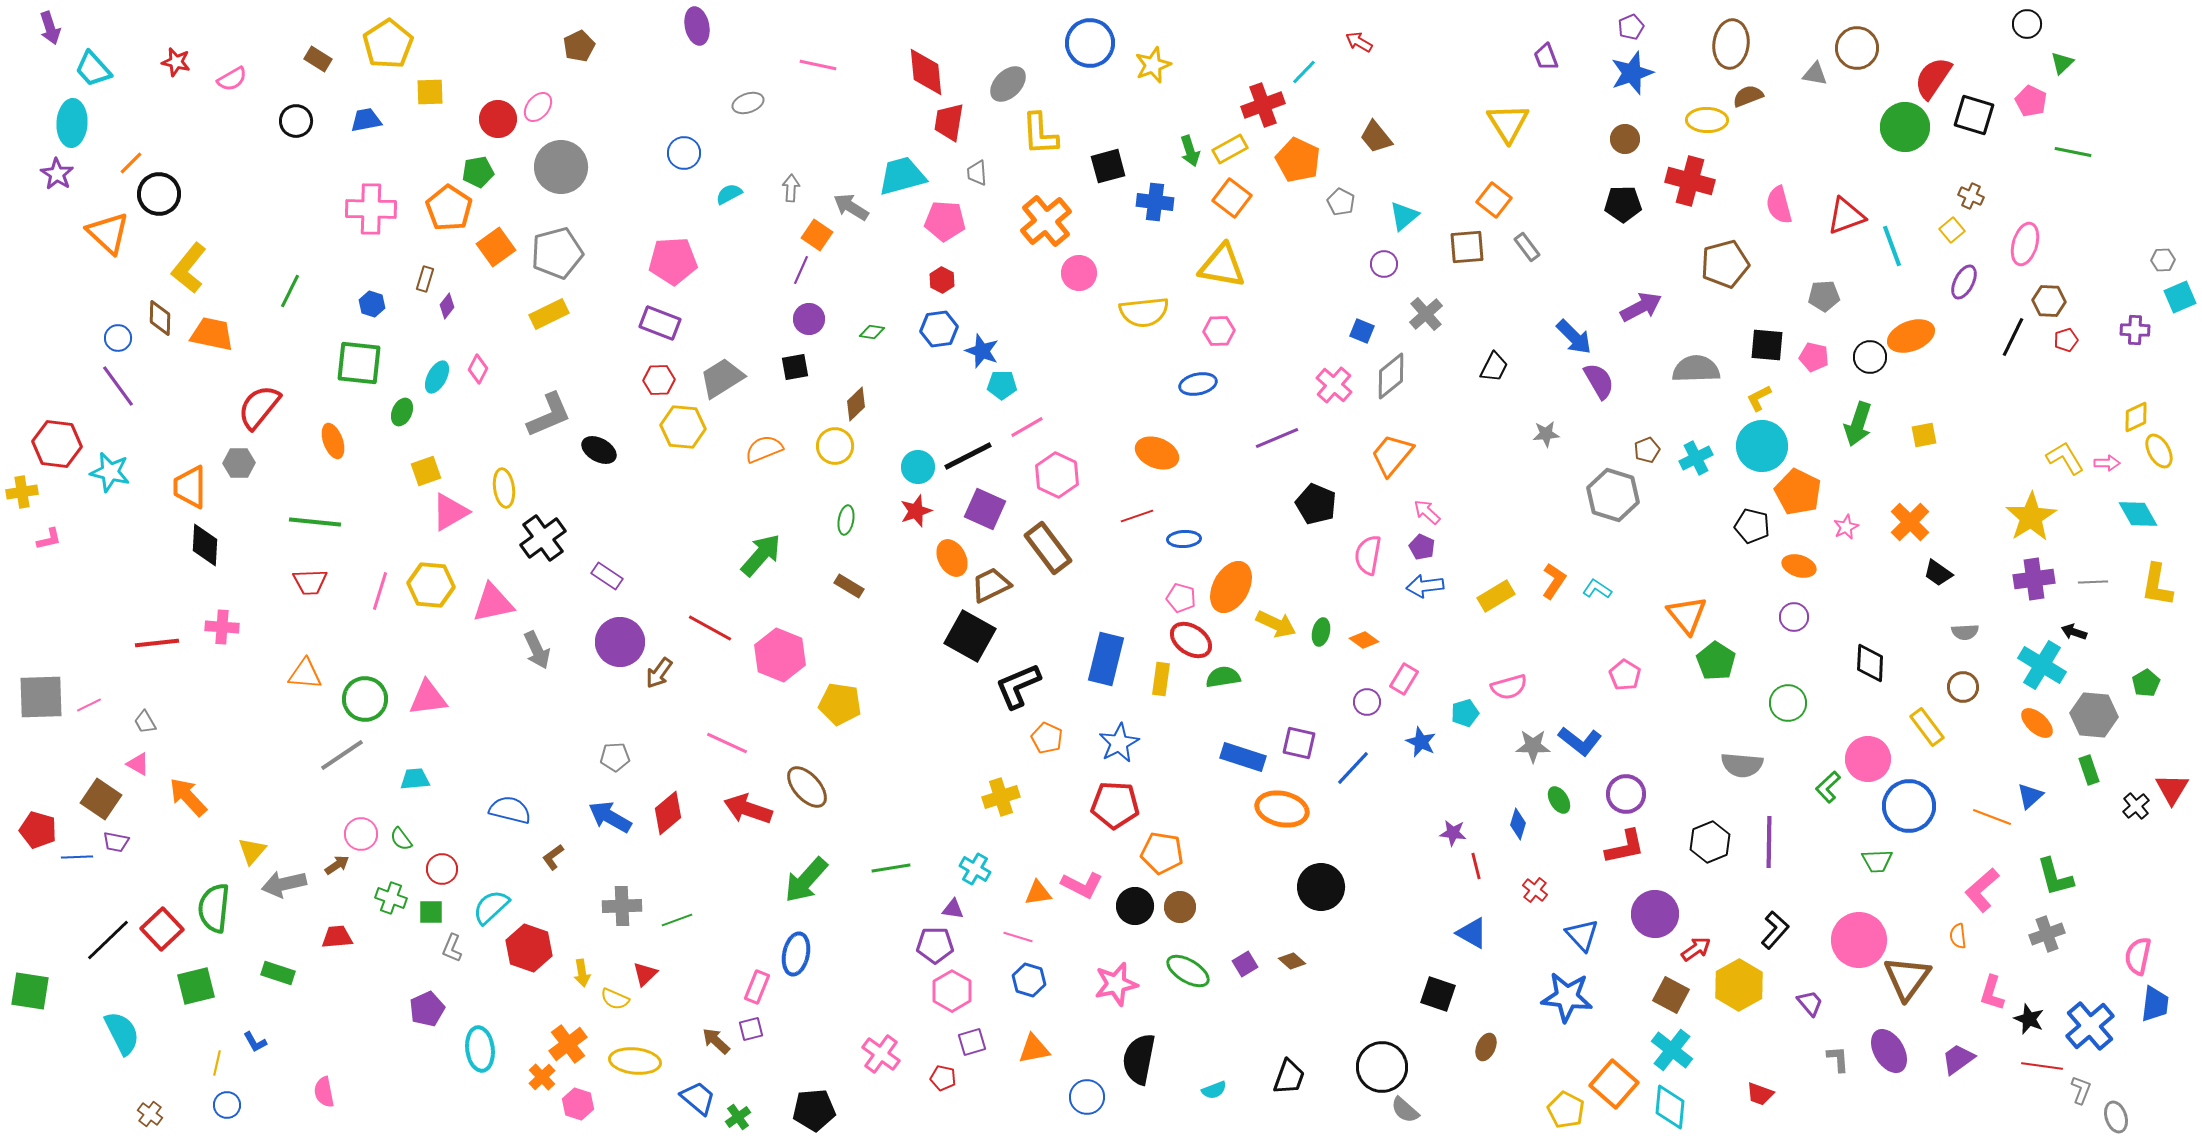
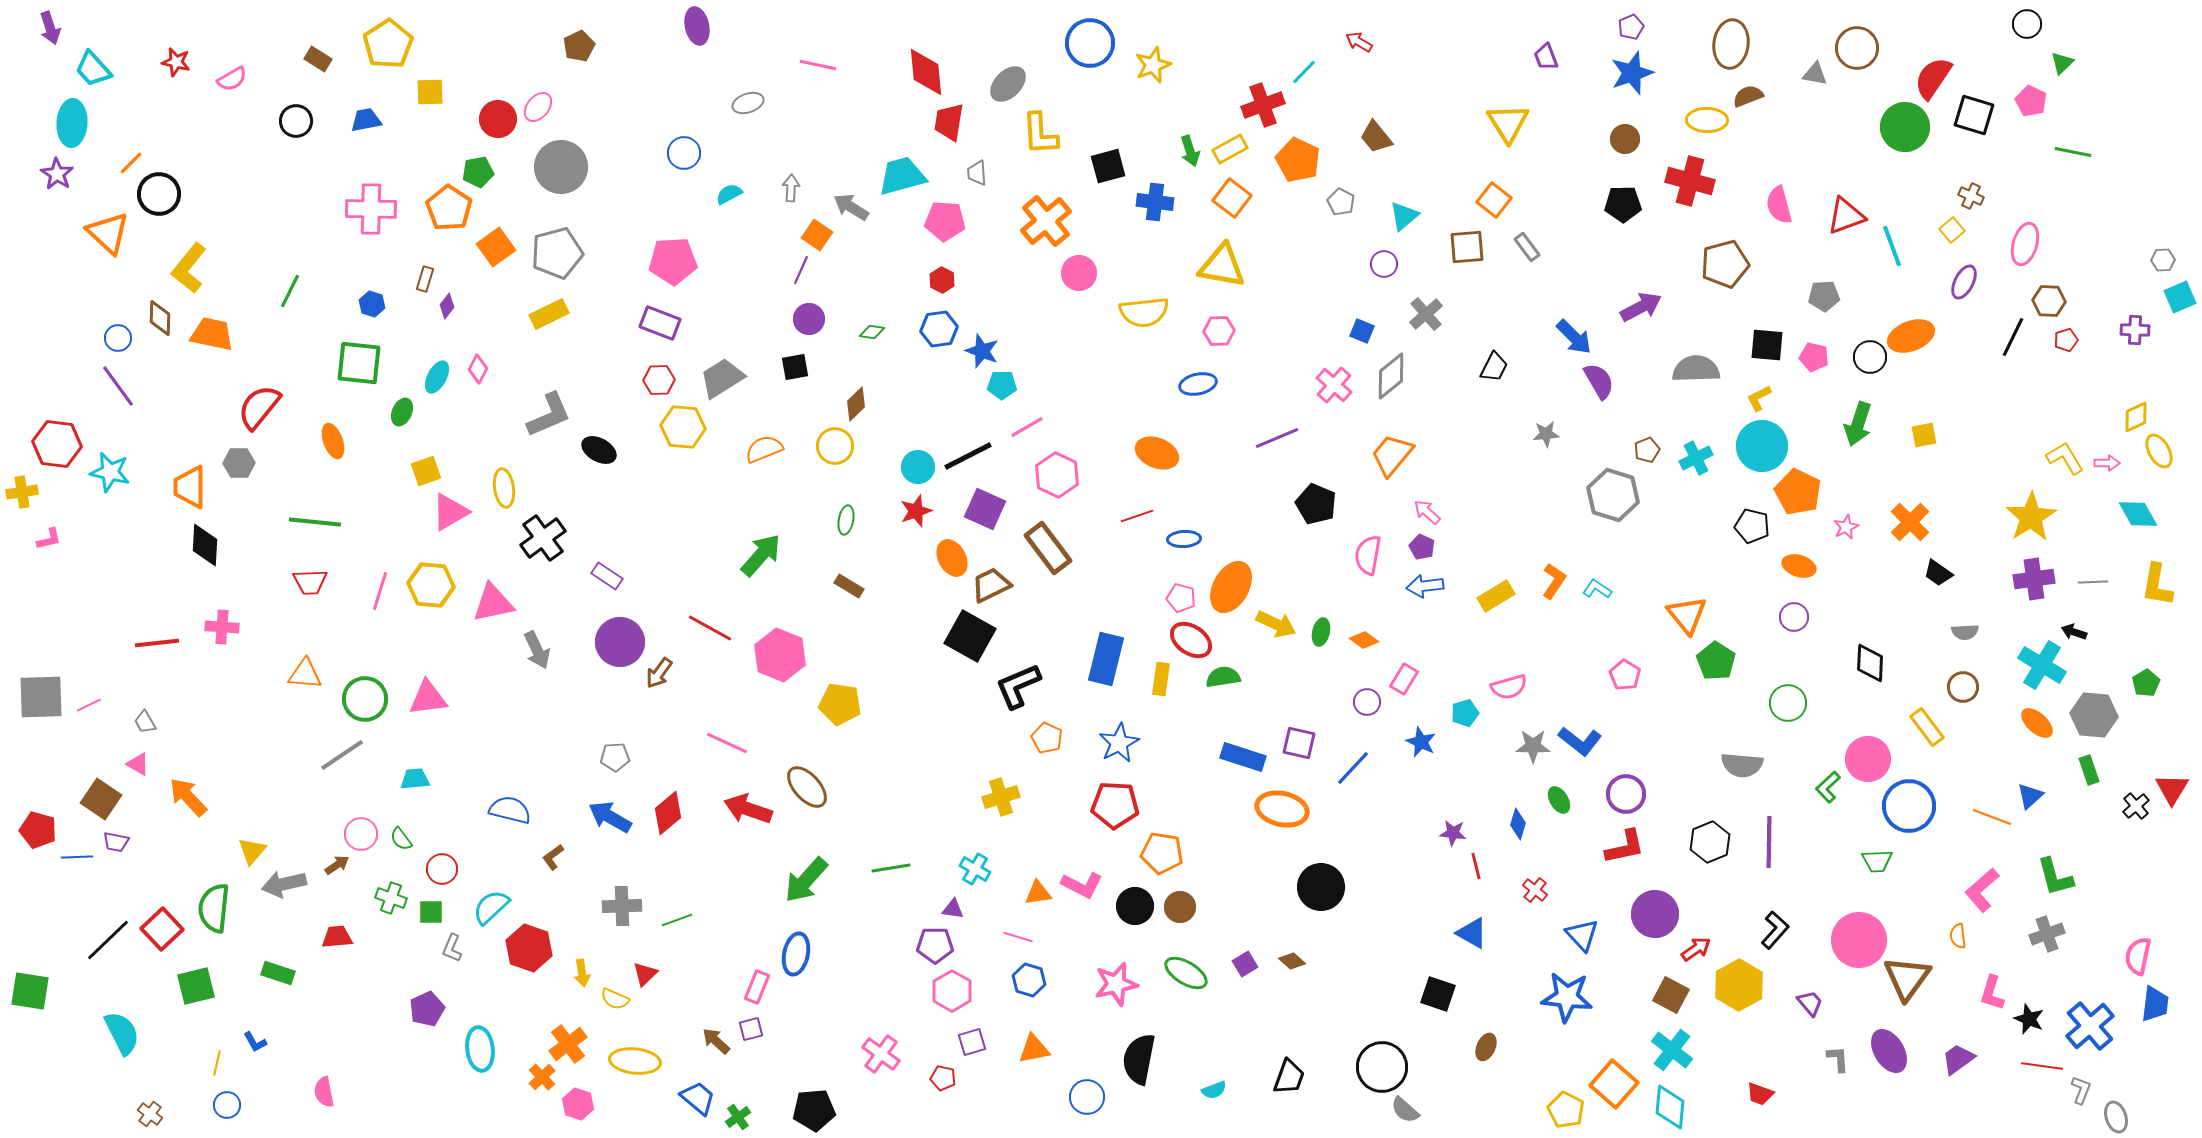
green ellipse at (1188, 971): moved 2 px left, 2 px down
